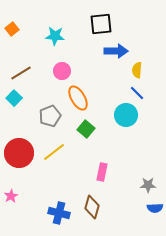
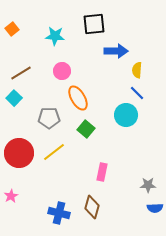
black square: moved 7 px left
gray pentagon: moved 1 px left, 2 px down; rotated 20 degrees clockwise
